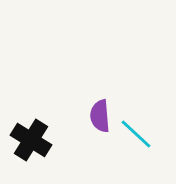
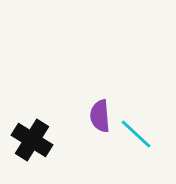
black cross: moved 1 px right
